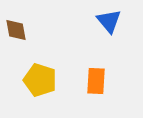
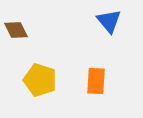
brown diamond: rotated 15 degrees counterclockwise
